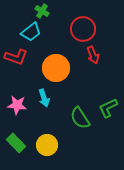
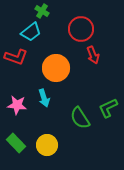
red circle: moved 2 px left
